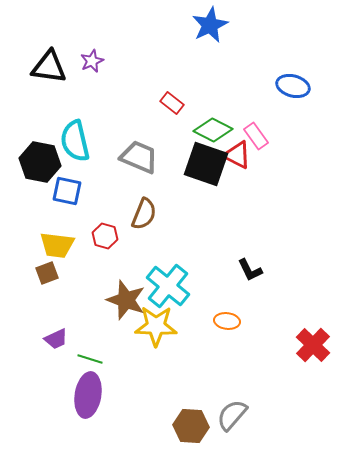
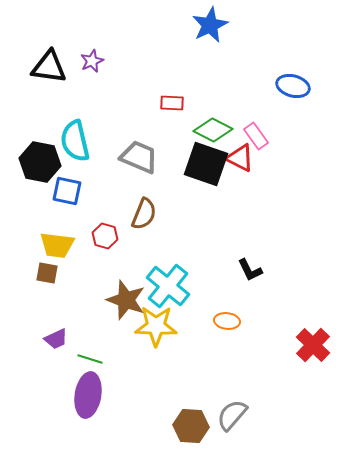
red rectangle: rotated 35 degrees counterclockwise
red triangle: moved 3 px right, 3 px down
brown square: rotated 30 degrees clockwise
